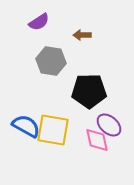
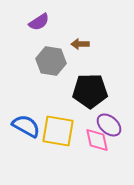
brown arrow: moved 2 px left, 9 px down
black pentagon: moved 1 px right
yellow square: moved 5 px right, 1 px down
